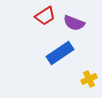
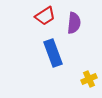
purple semicircle: rotated 105 degrees counterclockwise
blue rectangle: moved 7 px left; rotated 76 degrees counterclockwise
